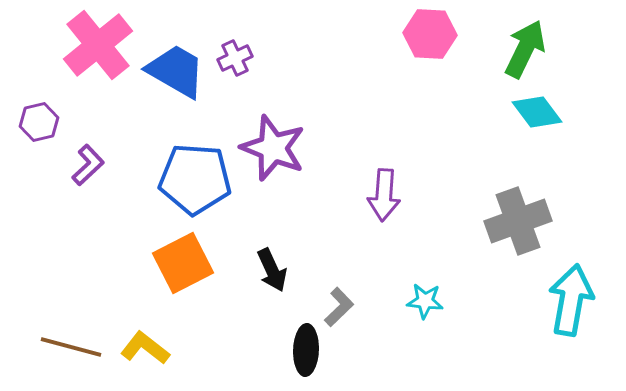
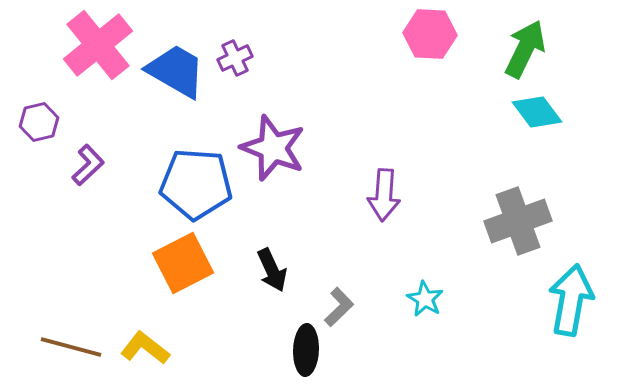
blue pentagon: moved 1 px right, 5 px down
cyan star: moved 2 px up; rotated 24 degrees clockwise
